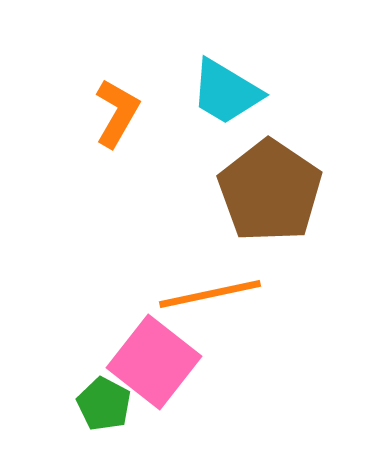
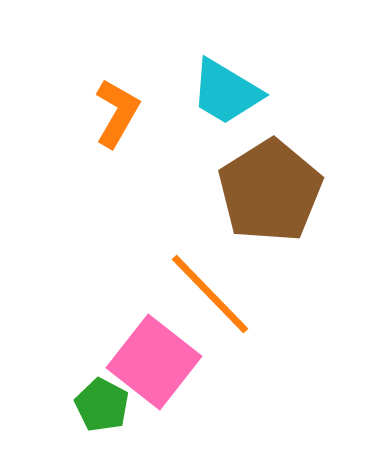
brown pentagon: rotated 6 degrees clockwise
orange line: rotated 58 degrees clockwise
green pentagon: moved 2 px left, 1 px down
